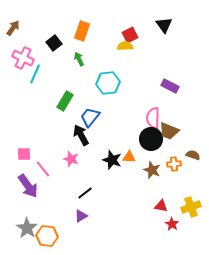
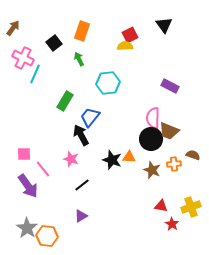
black line: moved 3 px left, 8 px up
